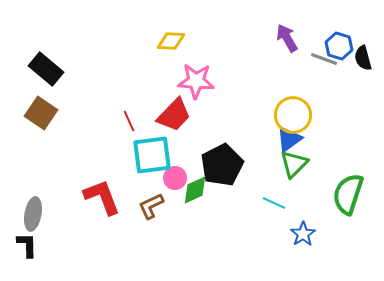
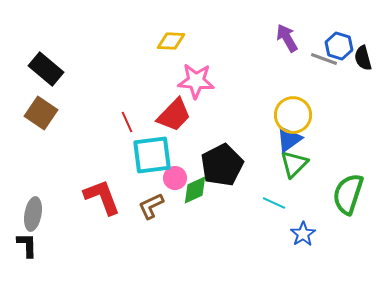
red line: moved 2 px left, 1 px down
